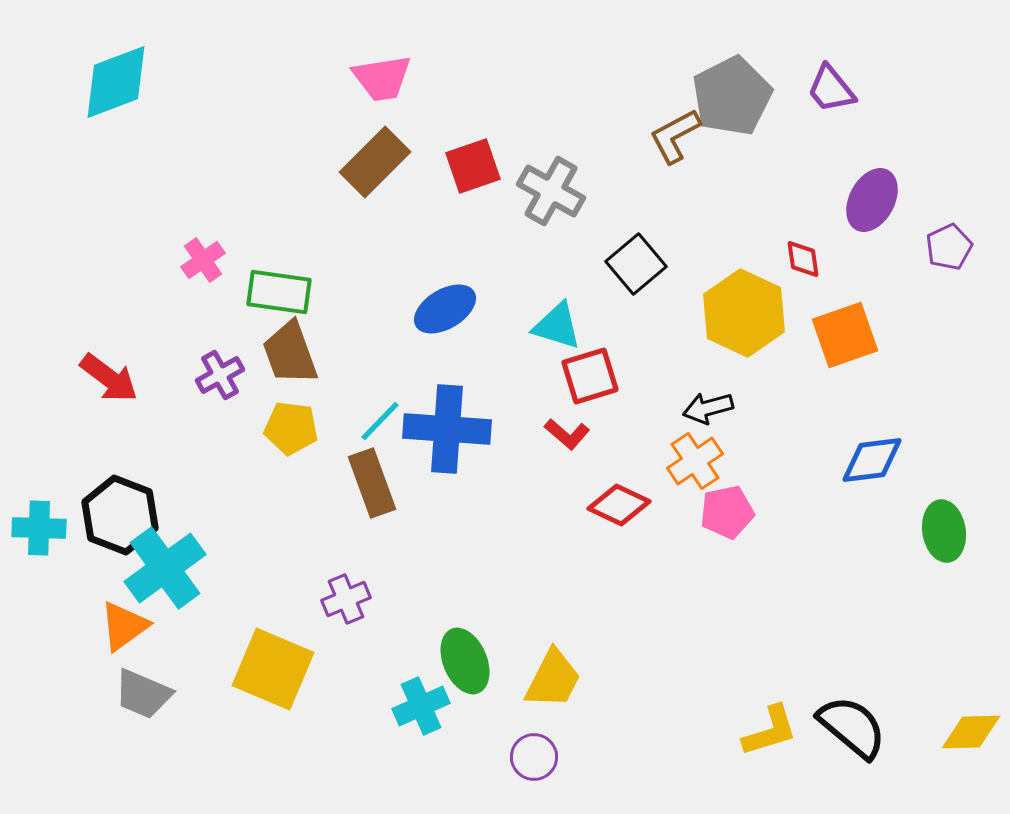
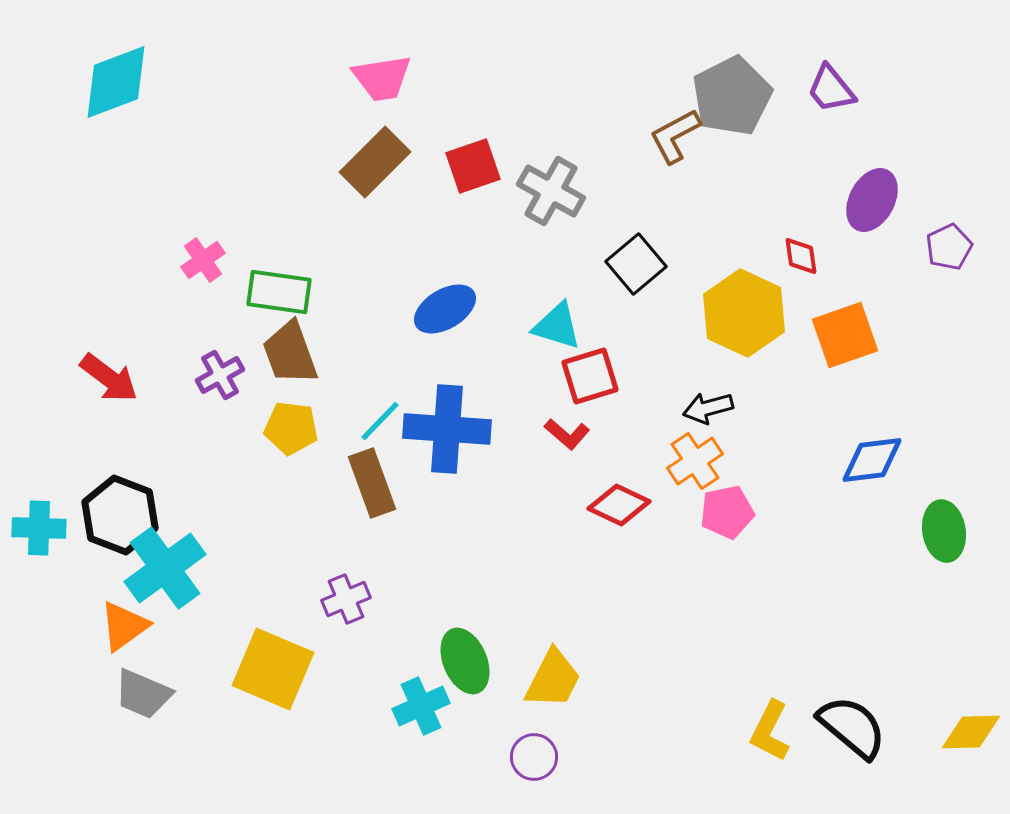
red diamond at (803, 259): moved 2 px left, 3 px up
yellow L-shape at (770, 731): rotated 134 degrees clockwise
